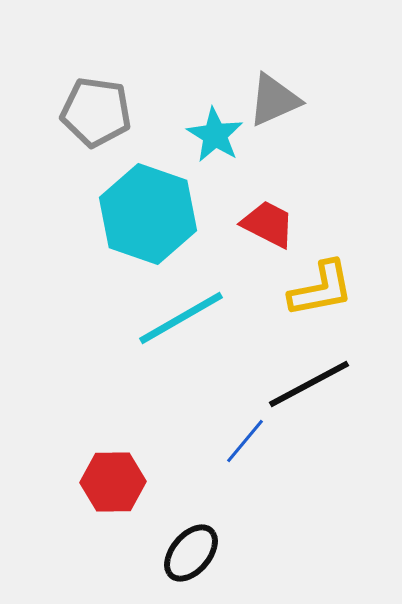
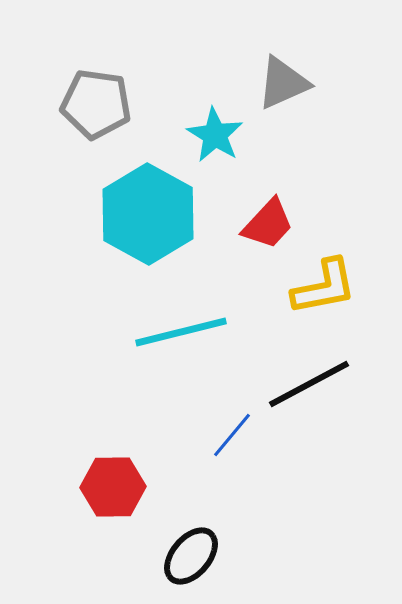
gray triangle: moved 9 px right, 17 px up
gray pentagon: moved 8 px up
cyan hexagon: rotated 10 degrees clockwise
red trapezoid: rotated 106 degrees clockwise
yellow L-shape: moved 3 px right, 2 px up
cyan line: moved 14 px down; rotated 16 degrees clockwise
blue line: moved 13 px left, 6 px up
red hexagon: moved 5 px down
black ellipse: moved 3 px down
